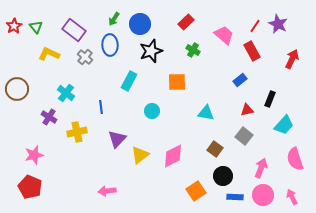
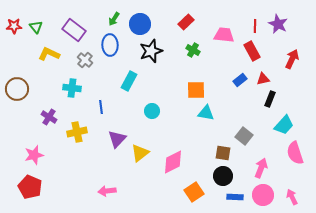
red star at (14, 26): rotated 28 degrees clockwise
red line at (255, 26): rotated 32 degrees counterclockwise
pink trapezoid at (224, 35): rotated 35 degrees counterclockwise
gray cross at (85, 57): moved 3 px down
orange square at (177, 82): moved 19 px right, 8 px down
cyan cross at (66, 93): moved 6 px right, 5 px up; rotated 30 degrees counterclockwise
red triangle at (247, 110): moved 16 px right, 31 px up
brown square at (215, 149): moved 8 px right, 4 px down; rotated 28 degrees counterclockwise
yellow triangle at (140, 155): moved 2 px up
pink diamond at (173, 156): moved 6 px down
pink semicircle at (295, 159): moved 6 px up
orange square at (196, 191): moved 2 px left, 1 px down
